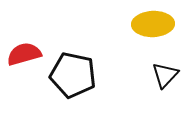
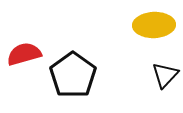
yellow ellipse: moved 1 px right, 1 px down
black pentagon: rotated 24 degrees clockwise
